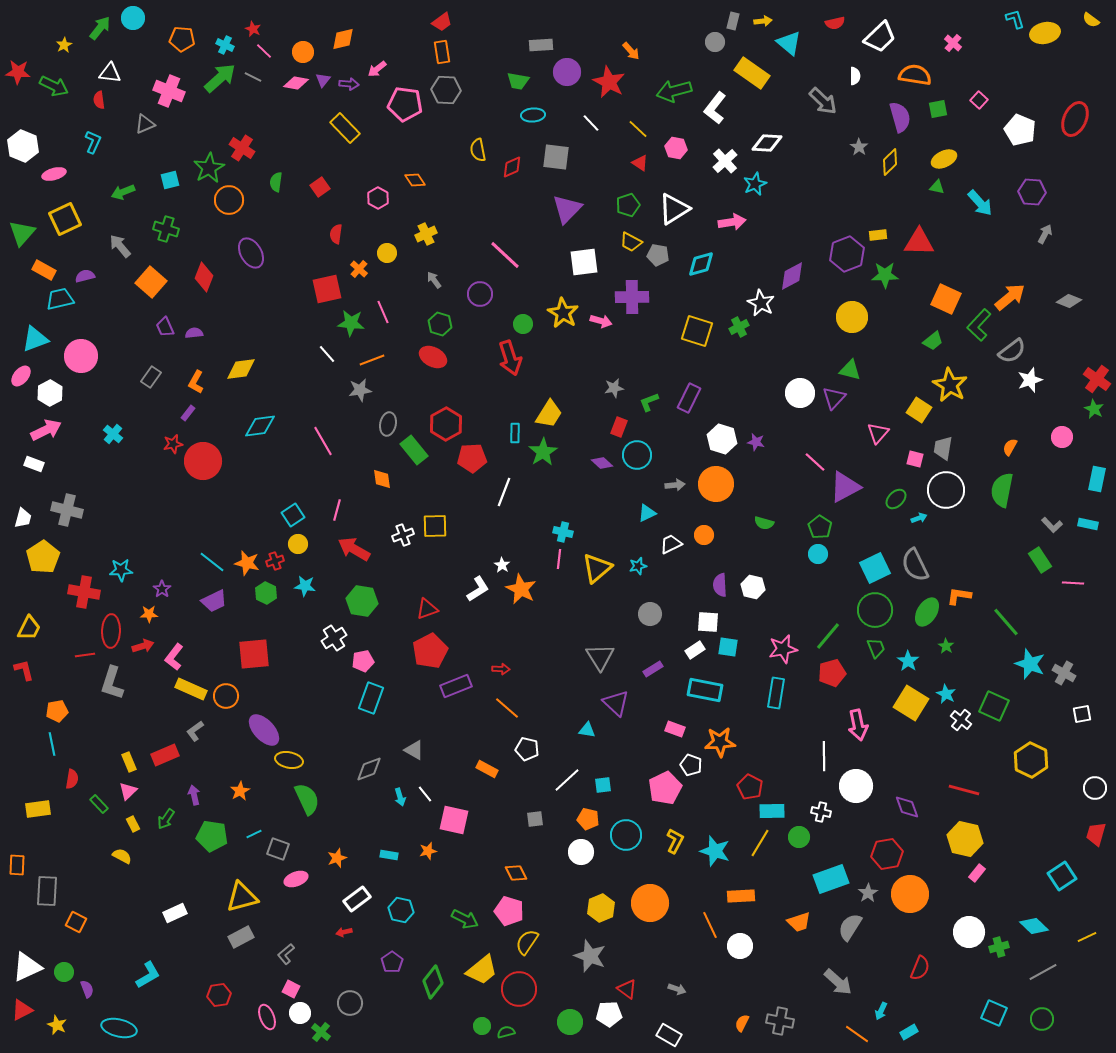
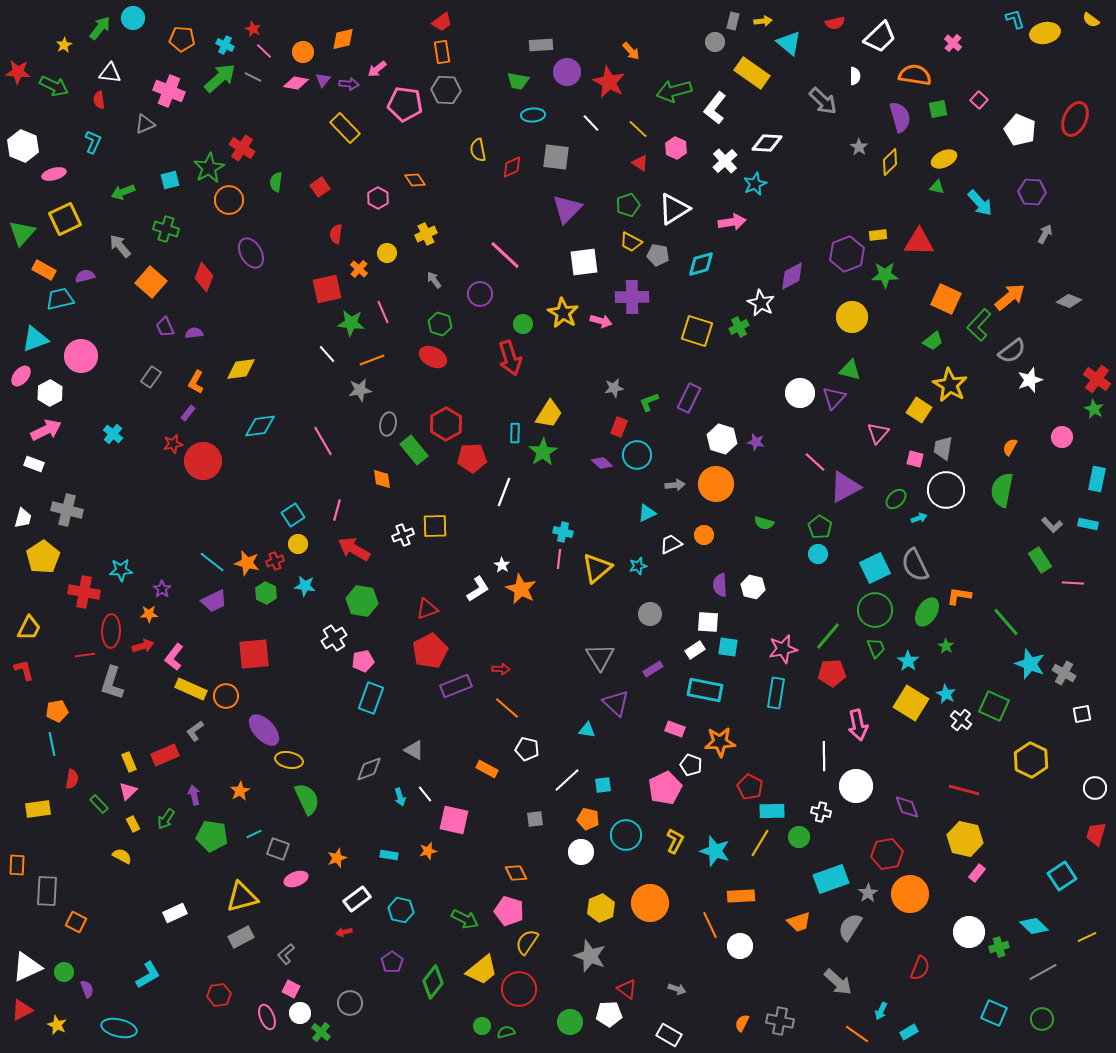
pink hexagon at (676, 148): rotated 15 degrees clockwise
red pentagon at (832, 673): rotated 12 degrees clockwise
